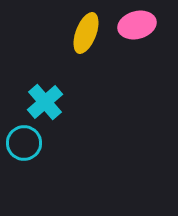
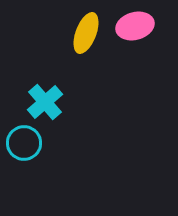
pink ellipse: moved 2 px left, 1 px down
